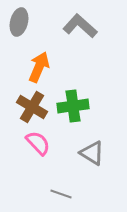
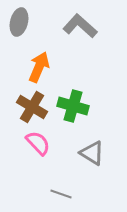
green cross: rotated 24 degrees clockwise
